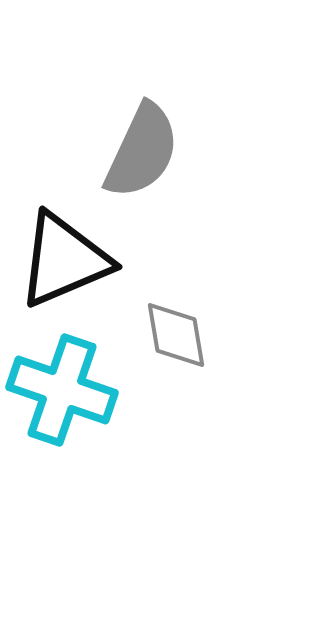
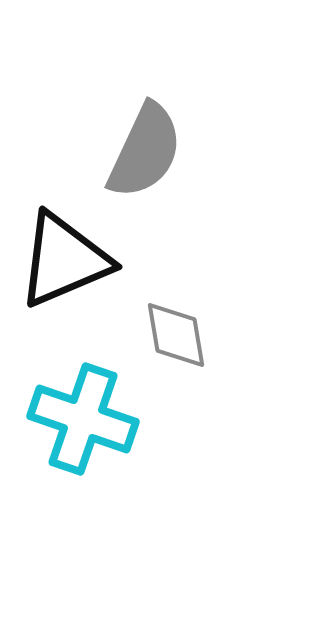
gray semicircle: moved 3 px right
cyan cross: moved 21 px right, 29 px down
